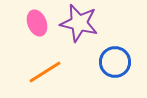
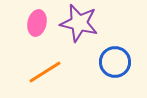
pink ellipse: rotated 35 degrees clockwise
